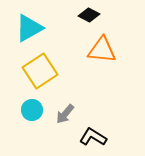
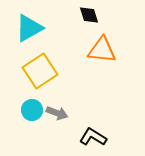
black diamond: rotated 45 degrees clockwise
gray arrow: moved 8 px left, 1 px up; rotated 110 degrees counterclockwise
